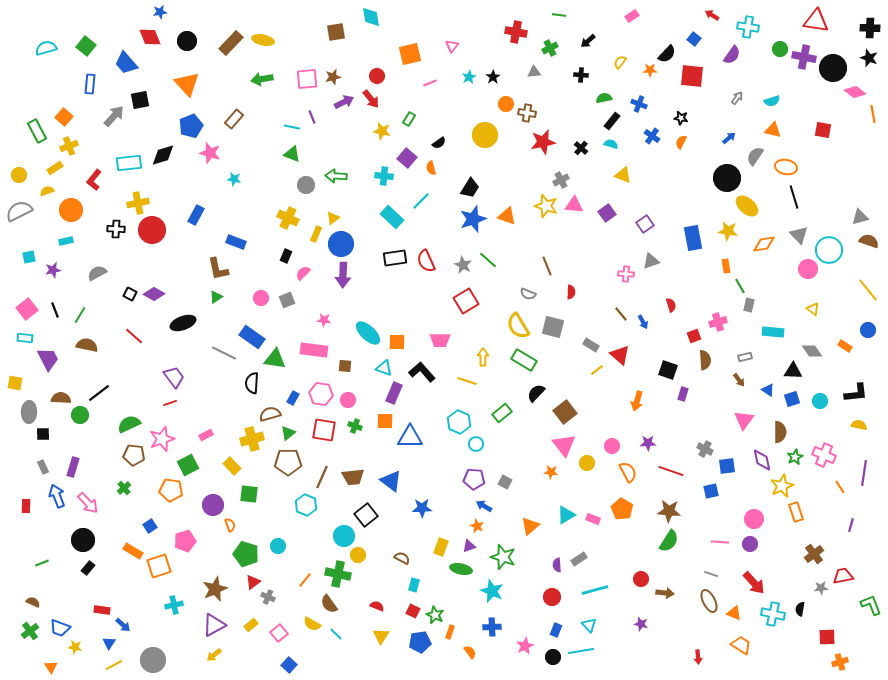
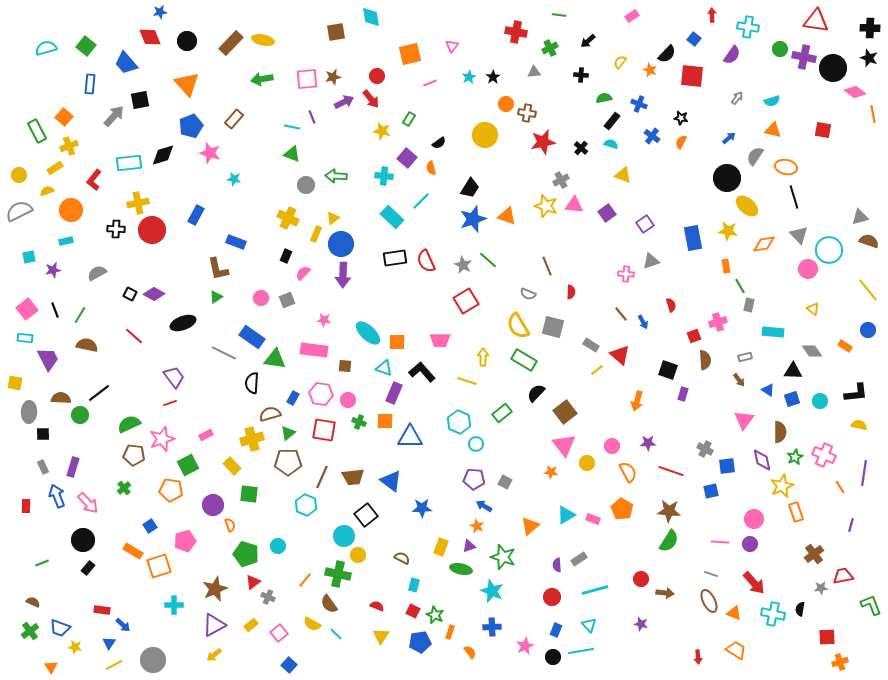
red arrow at (712, 15): rotated 56 degrees clockwise
orange star at (650, 70): rotated 24 degrees clockwise
green cross at (355, 426): moved 4 px right, 4 px up
cyan cross at (174, 605): rotated 12 degrees clockwise
orange trapezoid at (741, 645): moved 5 px left, 5 px down
